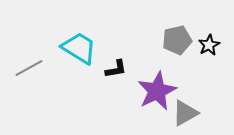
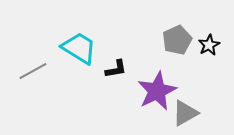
gray pentagon: rotated 12 degrees counterclockwise
gray line: moved 4 px right, 3 px down
